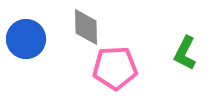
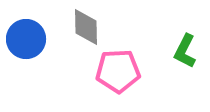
green L-shape: moved 2 px up
pink pentagon: moved 3 px right, 3 px down
